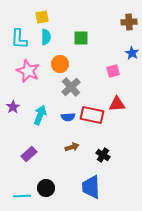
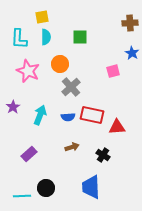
brown cross: moved 1 px right, 1 px down
green square: moved 1 px left, 1 px up
red triangle: moved 23 px down
